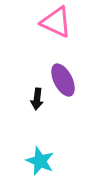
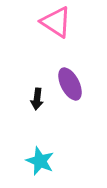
pink triangle: rotated 8 degrees clockwise
purple ellipse: moved 7 px right, 4 px down
